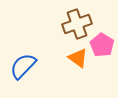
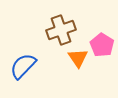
brown cross: moved 16 px left, 6 px down
orange triangle: rotated 20 degrees clockwise
